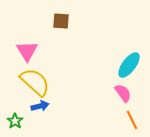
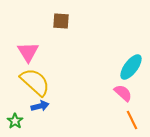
pink triangle: moved 1 px right, 1 px down
cyan ellipse: moved 2 px right, 2 px down
pink semicircle: rotated 12 degrees counterclockwise
